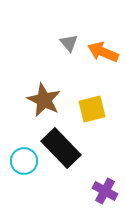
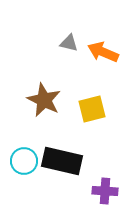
gray triangle: rotated 36 degrees counterclockwise
black rectangle: moved 1 px right, 13 px down; rotated 33 degrees counterclockwise
purple cross: rotated 25 degrees counterclockwise
